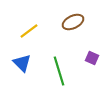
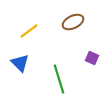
blue triangle: moved 2 px left
green line: moved 8 px down
